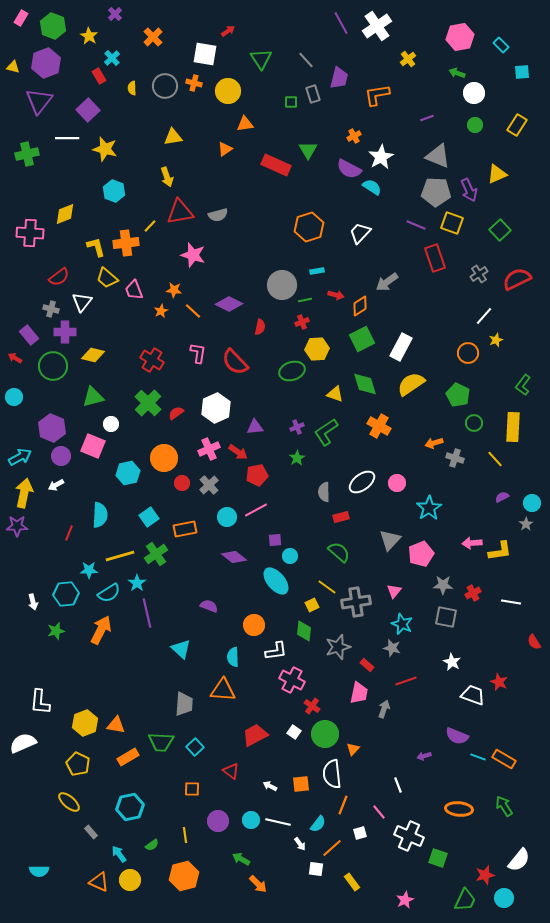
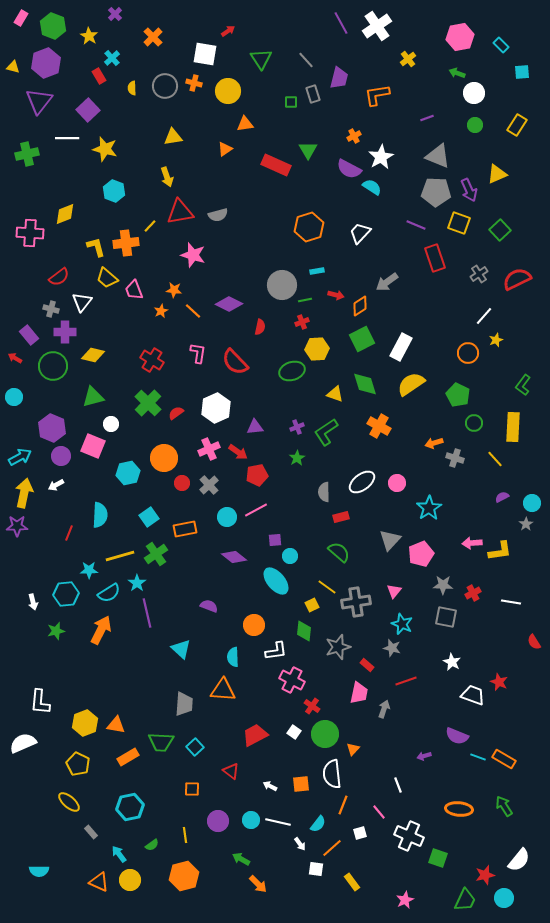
yellow square at (452, 223): moved 7 px right
